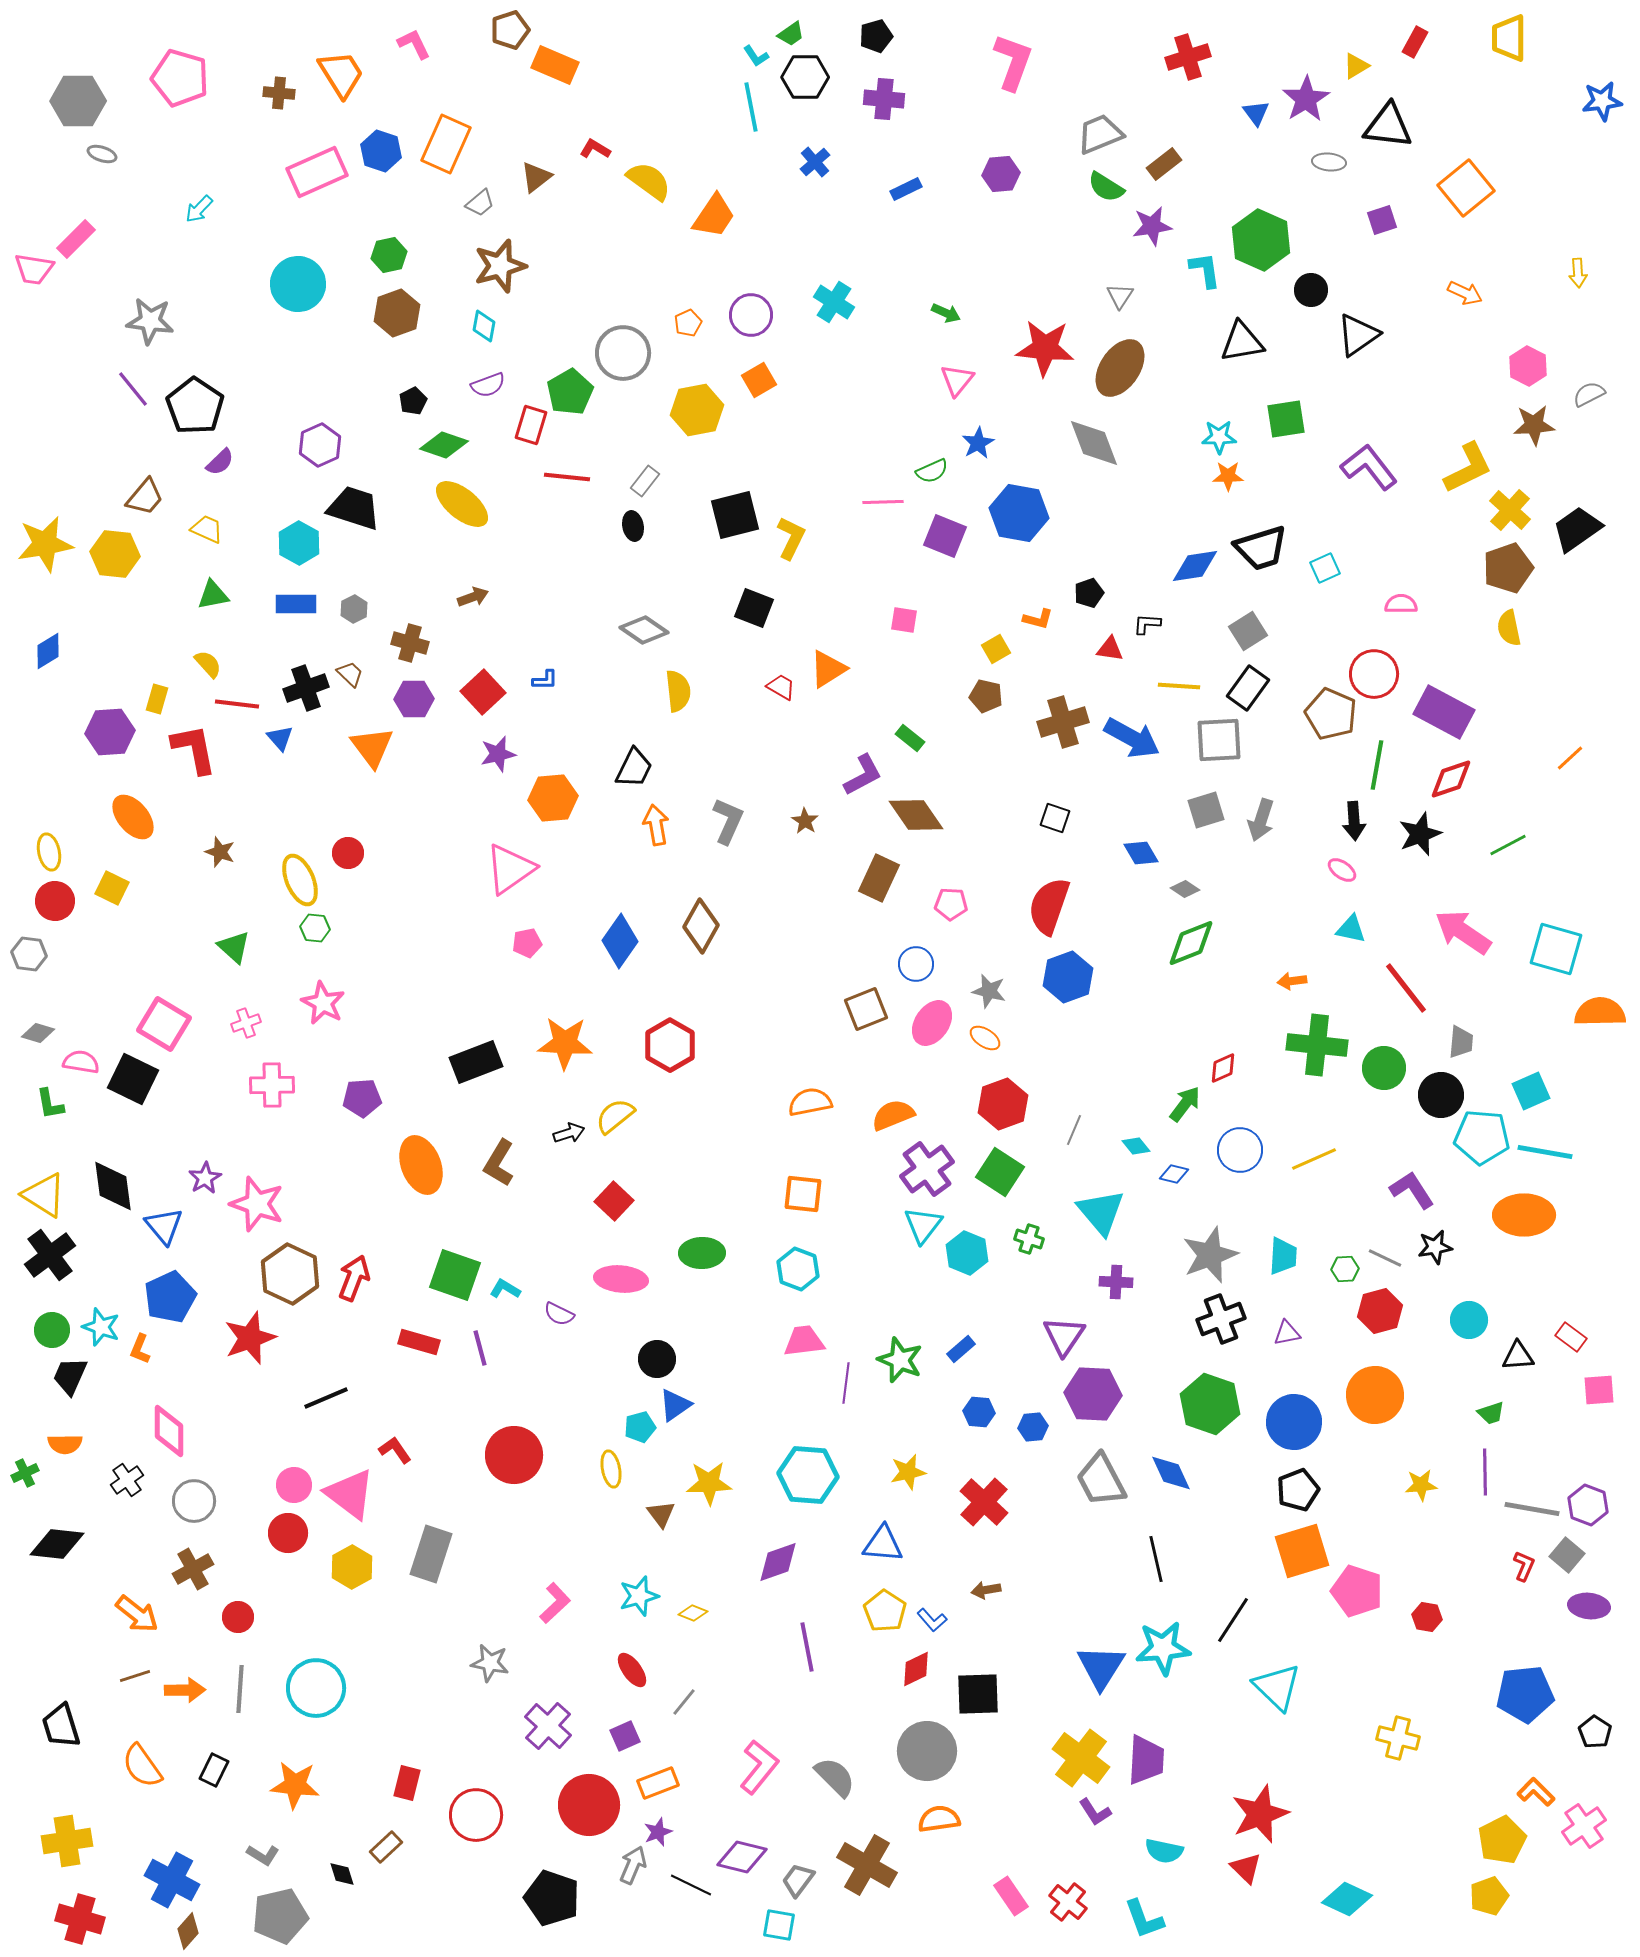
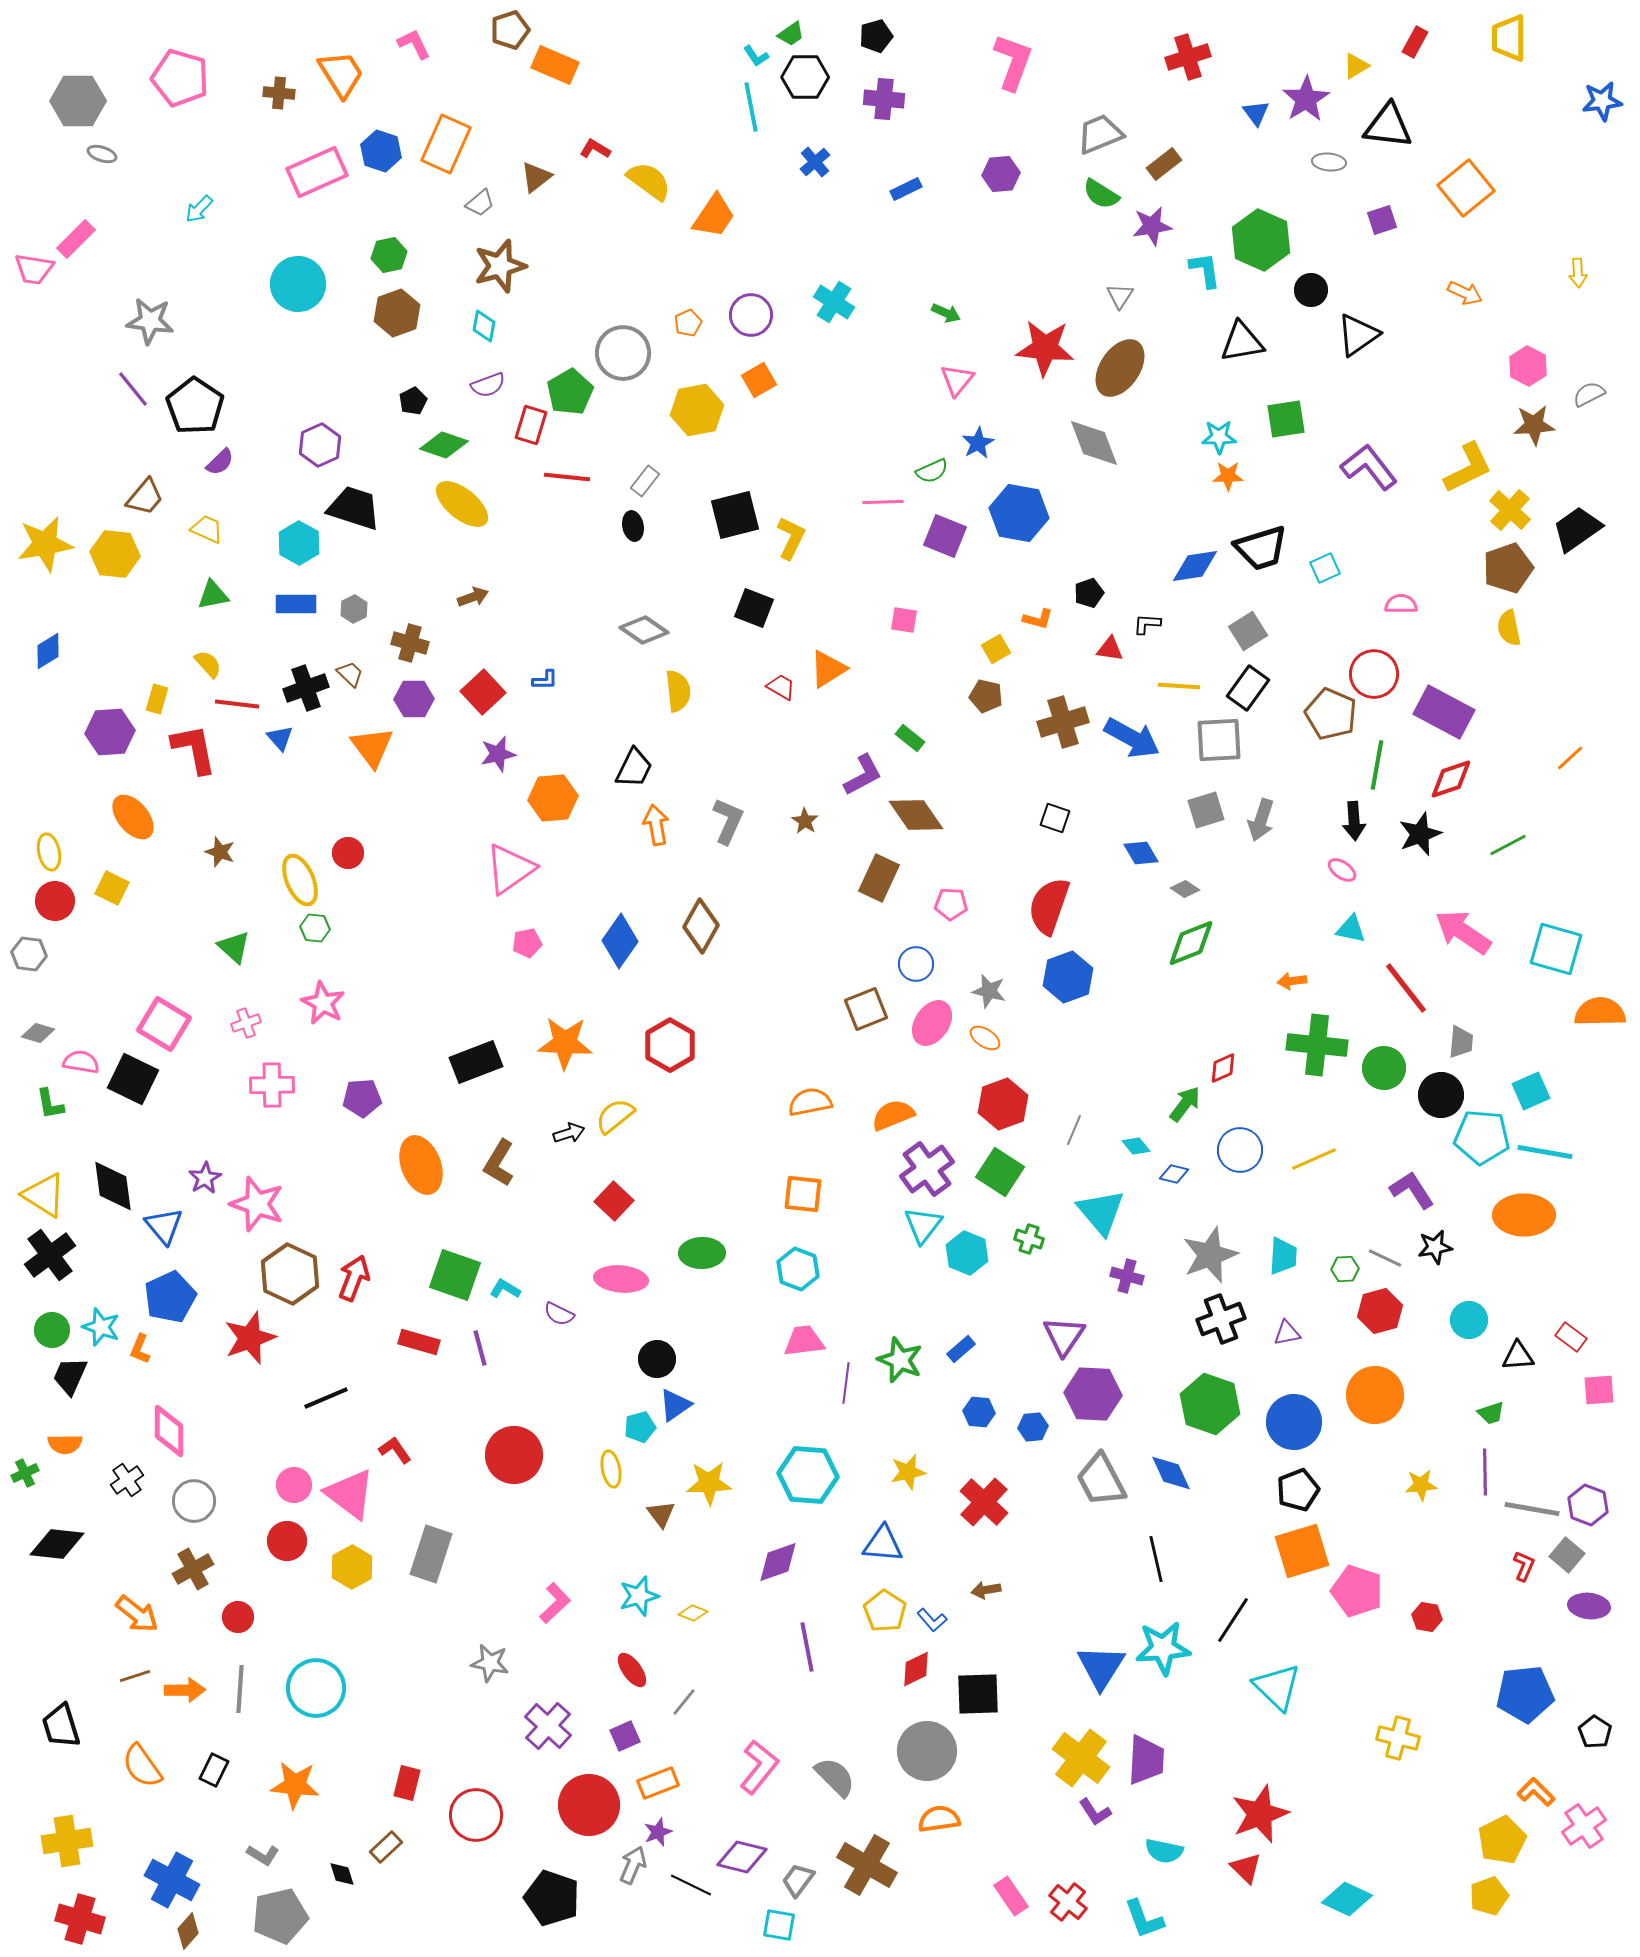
green semicircle at (1106, 187): moved 5 px left, 7 px down
purple cross at (1116, 1282): moved 11 px right, 6 px up; rotated 12 degrees clockwise
red circle at (288, 1533): moved 1 px left, 8 px down
